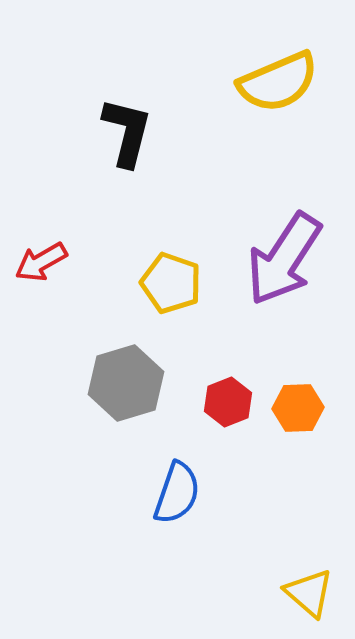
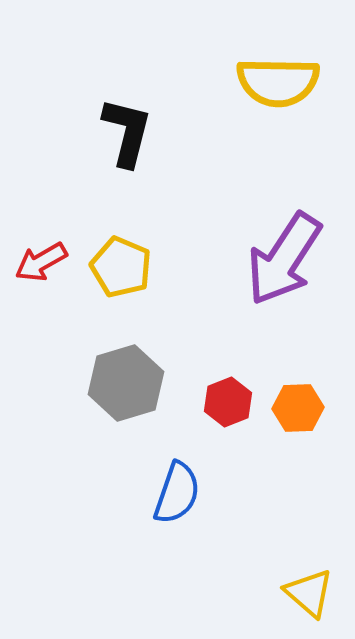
yellow semicircle: rotated 24 degrees clockwise
yellow pentagon: moved 50 px left, 16 px up; rotated 4 degrees clockwise
